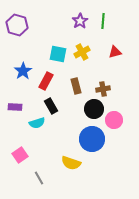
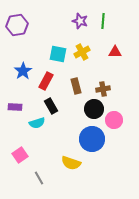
purple star: rotated 21 degrees counterclockwise
purple hexagon: rotated 25 degrees counterclockwise
red triangle: rotated 16 degrees clockwise
